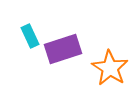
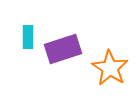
cyan rectangle: moved 2 px left, 1 px down; rotated 25 degrees clockwise
